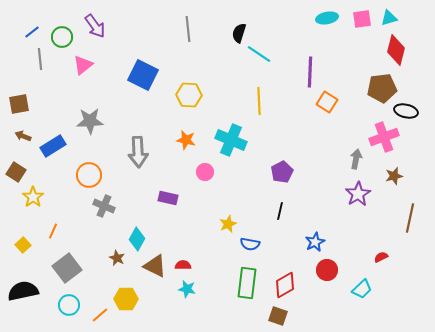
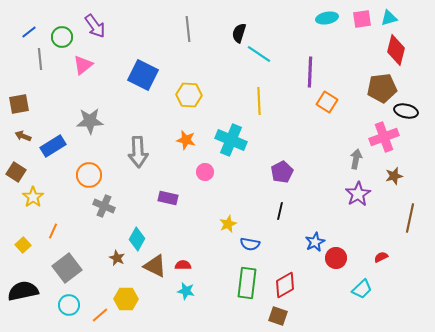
blue line at (32, 32): moved 3 px left
red circle at (327, 270): moved 9 px right, 12 px up
cyan star at (187, 289): moved 1 px left, 2 px down
